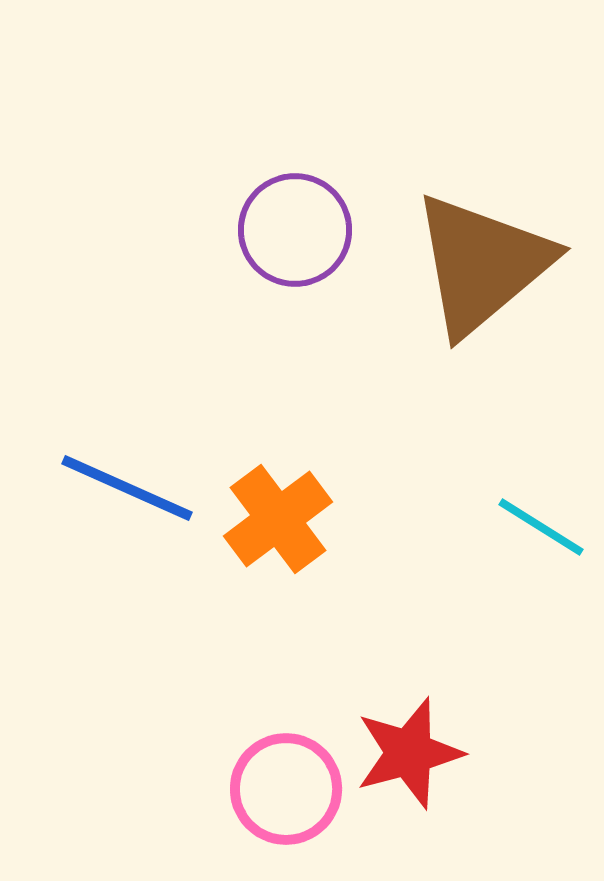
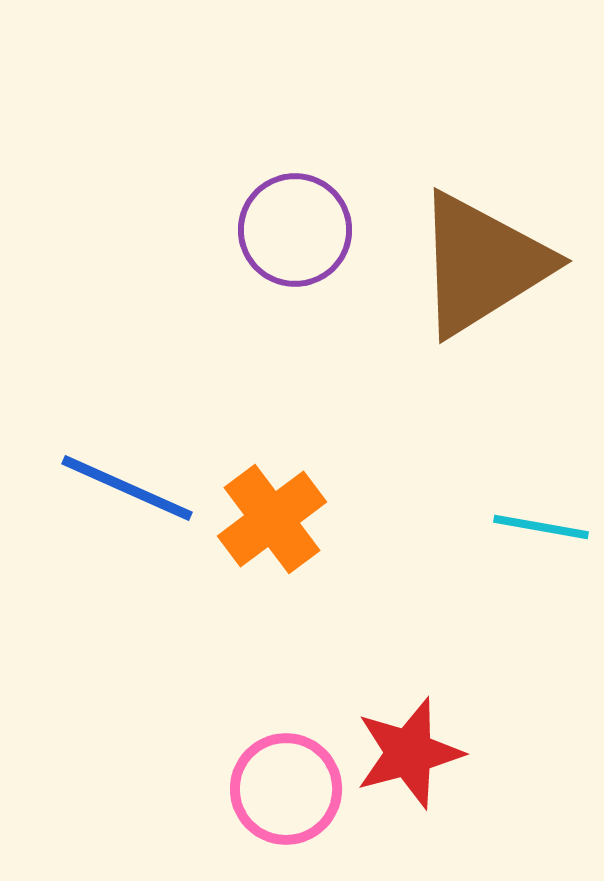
brown triangle: rotated 8 degrees clockwise
orange cross: moved 6 px left
cyan line: rotated 22 degrees counterclockwise
